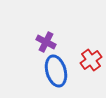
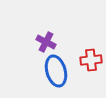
red cross: rotated 30 degrees clockwise
